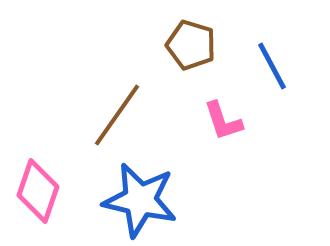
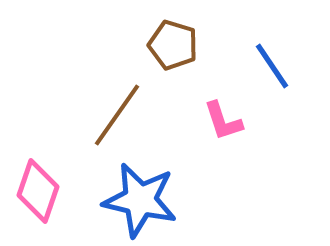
brown pentagon: moved 18 px left
blue line: rotated 6 degrees counterclockwise
